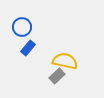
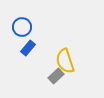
yellow semicircle: rotated 120 degrees counterclockwise
gray rectangle: moved 1 px left
